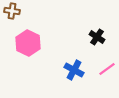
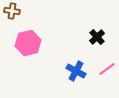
black cross: rotated 14 degrees clockwise
pink hexagon: rotated 20 degrees clockwise
blue cross: moved 2 px right, 1 px down
